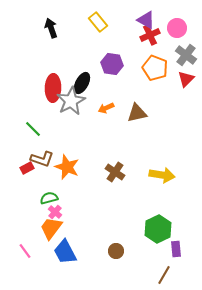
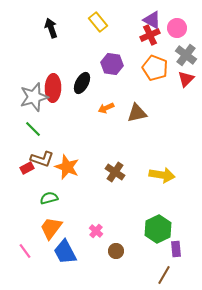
purple triangle: moved 6 px right
gray star: moved 37 px left, 4 px up; rotated 12 degrees clockwise
pink cross: moved 41 px right, 19 px down
